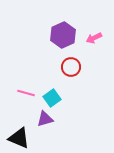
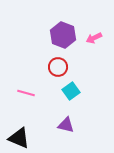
purple hexagon: rotated 15 degrees counterclockwise
red circle: moved 13 px left
cyan square: moved 19 px right, 7 px up
purple triangle: moved 21 px right, 6 px down; rotated 30 degrees clockwise
